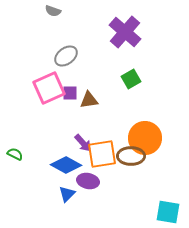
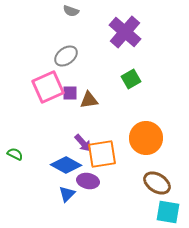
gray semicircle: moved 18 px right
pink square: moved 1 px left, 1 px up
orange circle: moved 1 px right
brown ellipse: moved 26 px right, 27 px down; rotated 32 degrees clockwise
